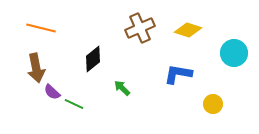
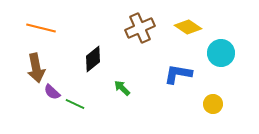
yellow diamond: moved 3 px up; rotated 16 degrees clockwise
cyan circle: moved 13 px left
green line: moved 1 px right
